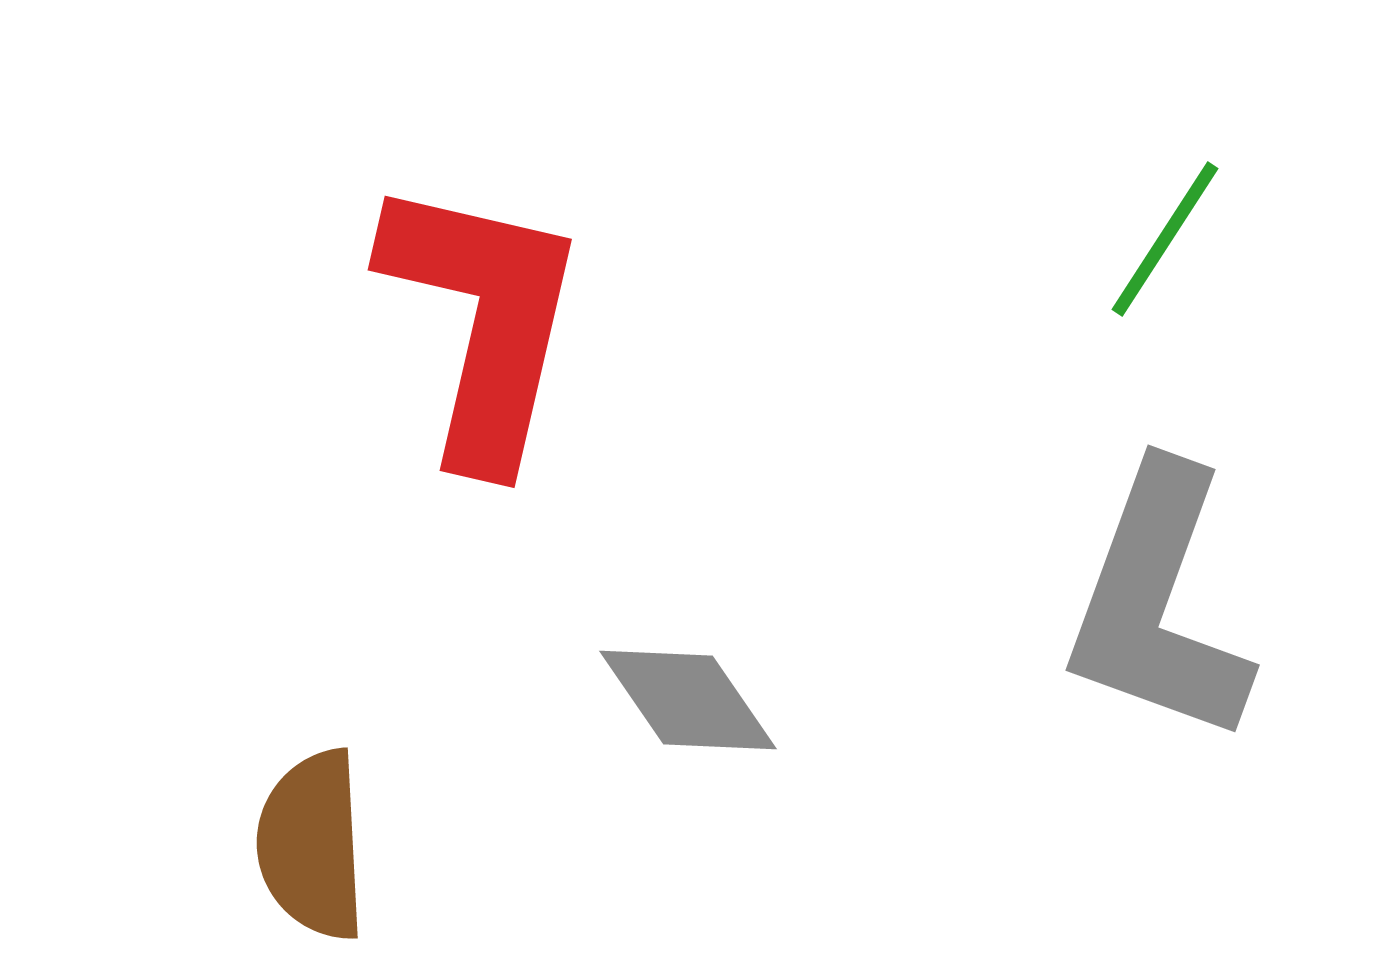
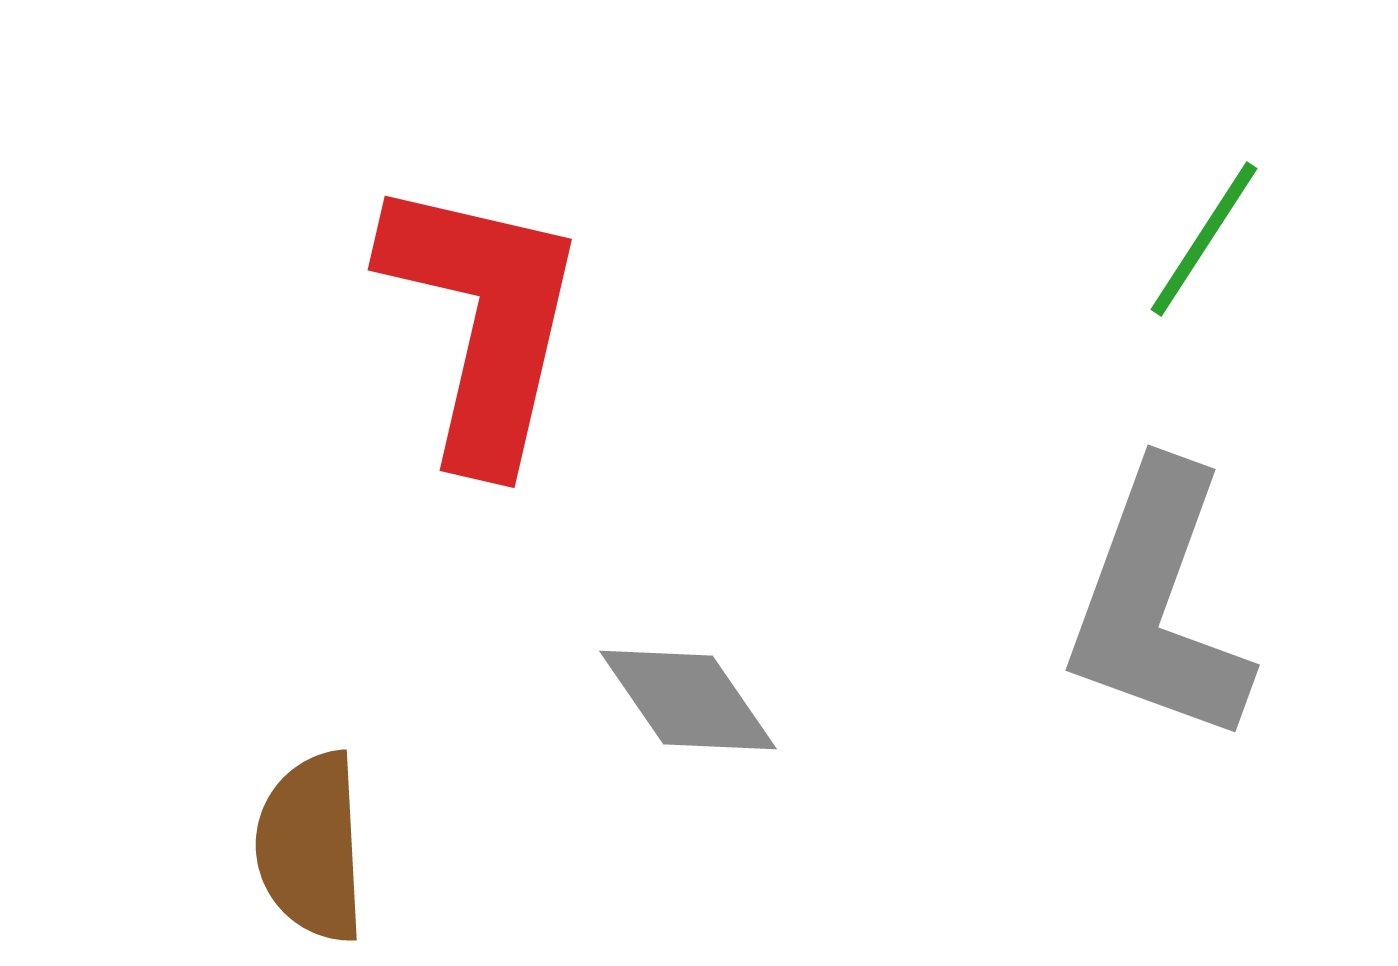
green line: moved 39 px right
brown semicircle: moved 1 px left, 2 px down
